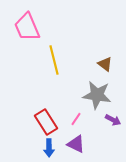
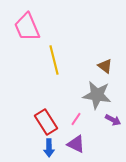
brown triangle: moved 2 px down
